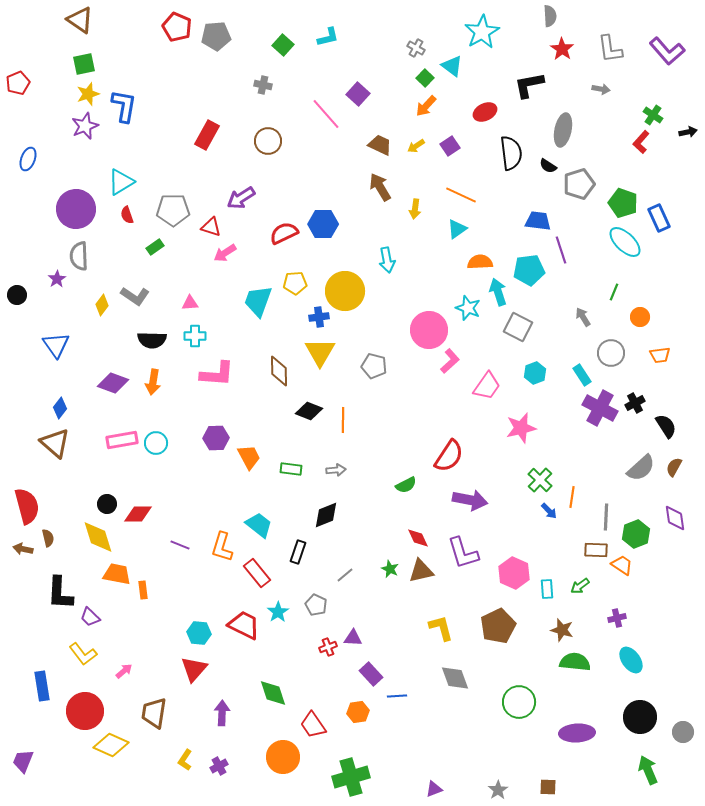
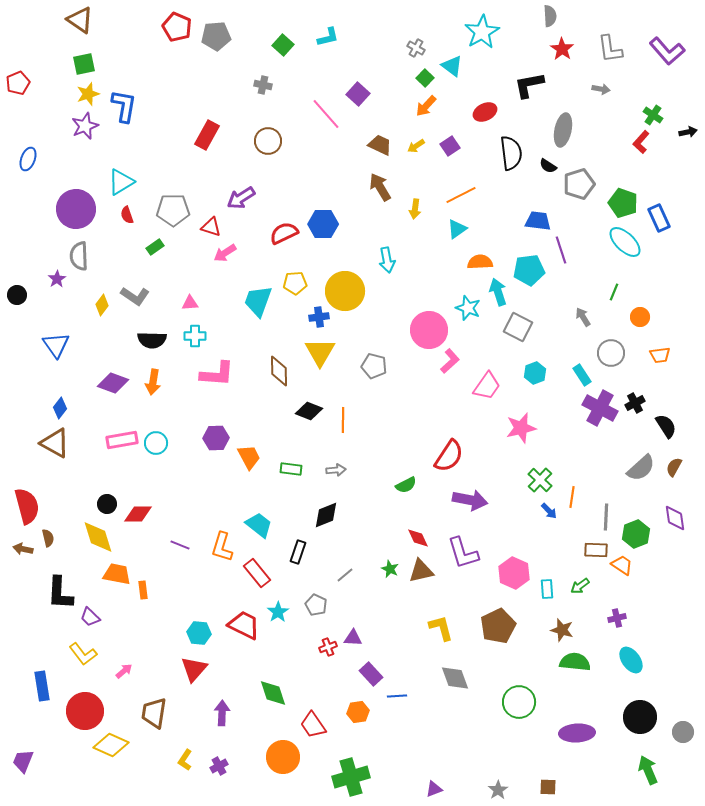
orange line at (461, 195): rotated 52 degrees counterclockwise
brown triangle at (55, 443): rotated 12 degrees counterclockwise
